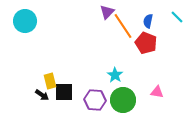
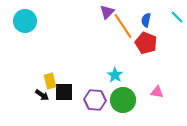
blue semicircle: moved 2 px left, 1 px up
